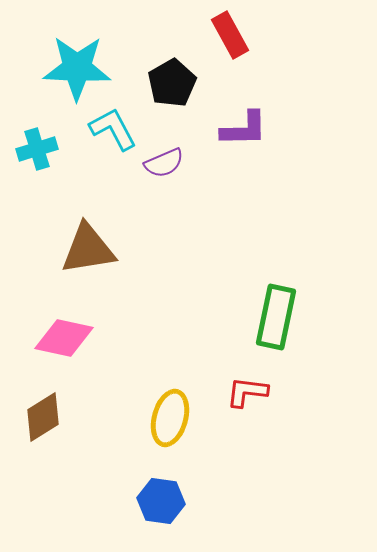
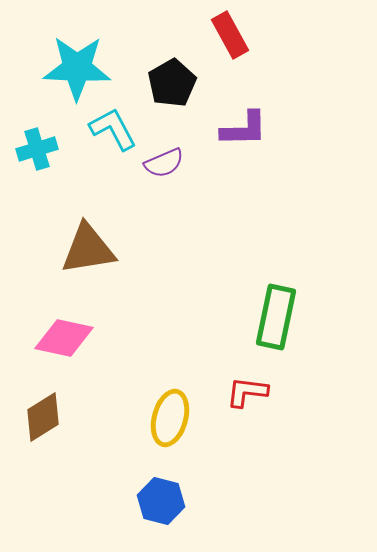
blue hexagon: rotated 6 degrees clockwise
